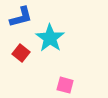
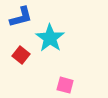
red square: moved 2 px down
